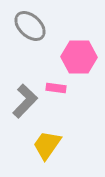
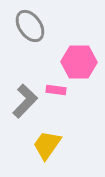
gray ellipse: rotated 12 degrees clockwise
pink hexagon: moved 5 px down
pink rectangle: moved 2 px down
